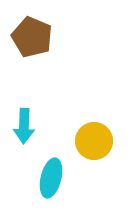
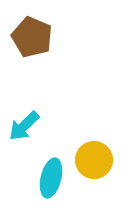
cyan arrow: rotated 44 degrees clockwise
yellow circle: moved 19 px down
